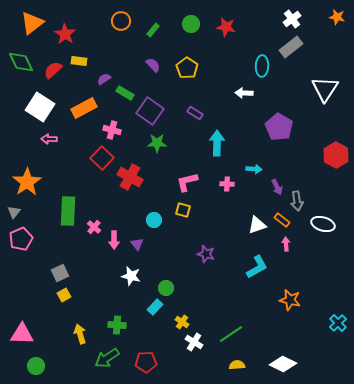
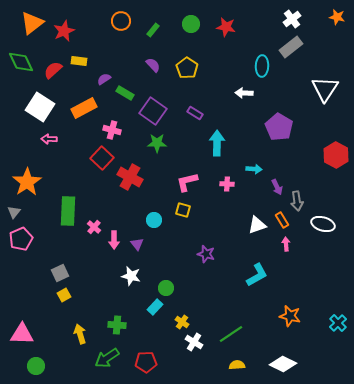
red star at (65, 34): moved 1 px left, 3 px up; rotated 15 degrees clockwise
purple square at (150, 111): moved 3 px right
orange rectangle at (282, 220): rotated 21 degrees clockwise
cyan L-shape at (257, 267): moved 8 px down
orange star at (290, 300): moved 16 px down
